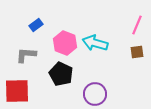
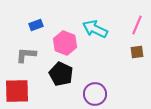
blue rectangle: rotated 16 degrees clockwise
cyan arrow: moved 14 px up; rotated 10 degrees clockwise
